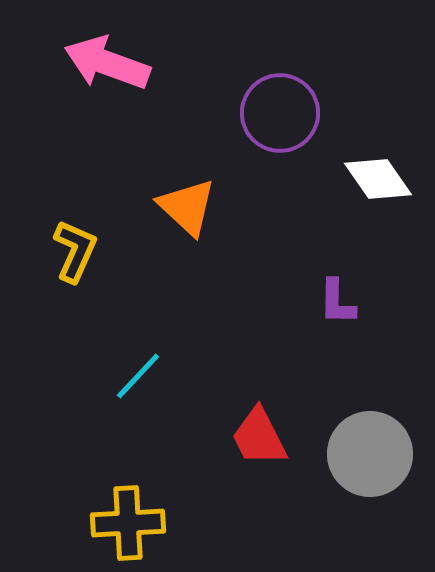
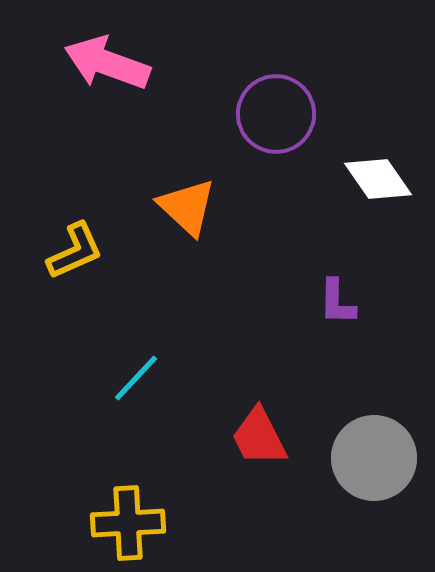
purple circle: moved 4 px left, 1 px down
yellow L-shape: rotated 42 degrees clockwise
cyan line: moved 2 px left, 2 px down
gray circle: moved 4 px right, 4 px down
